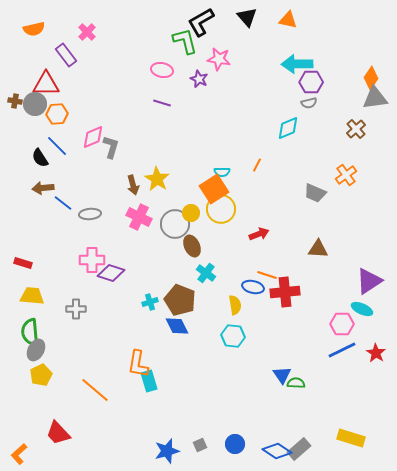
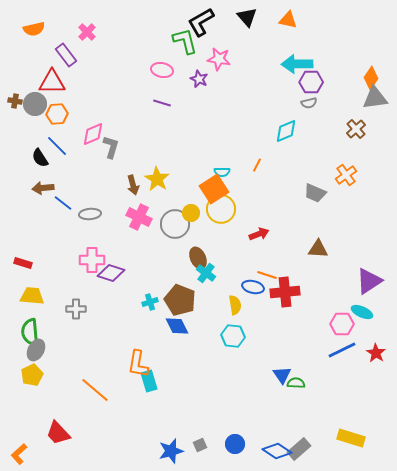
red triangle at (46, 84): moved 6 px right, 2 px up
cyan diamond at (288, 128): moved 2 px left, 3 px down
pink diamond at (93, 137): moved 3 px up
brown ellipse at (192, 246): moved 6 px right, 12 px down
cyan ellipse at (362, 309): moved 3 px down
yellow pentagon at (41, 375): moved 9 px left
blue star at (167, 451): moved 4 px right
